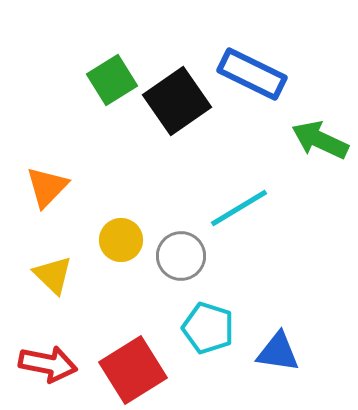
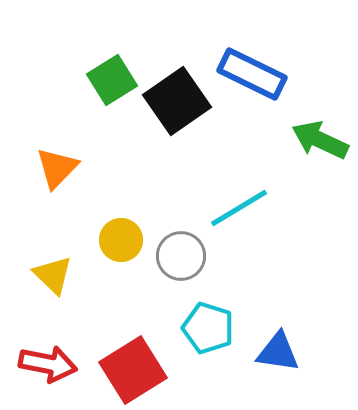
orange triangle: moved 10 px right, 19 px up
